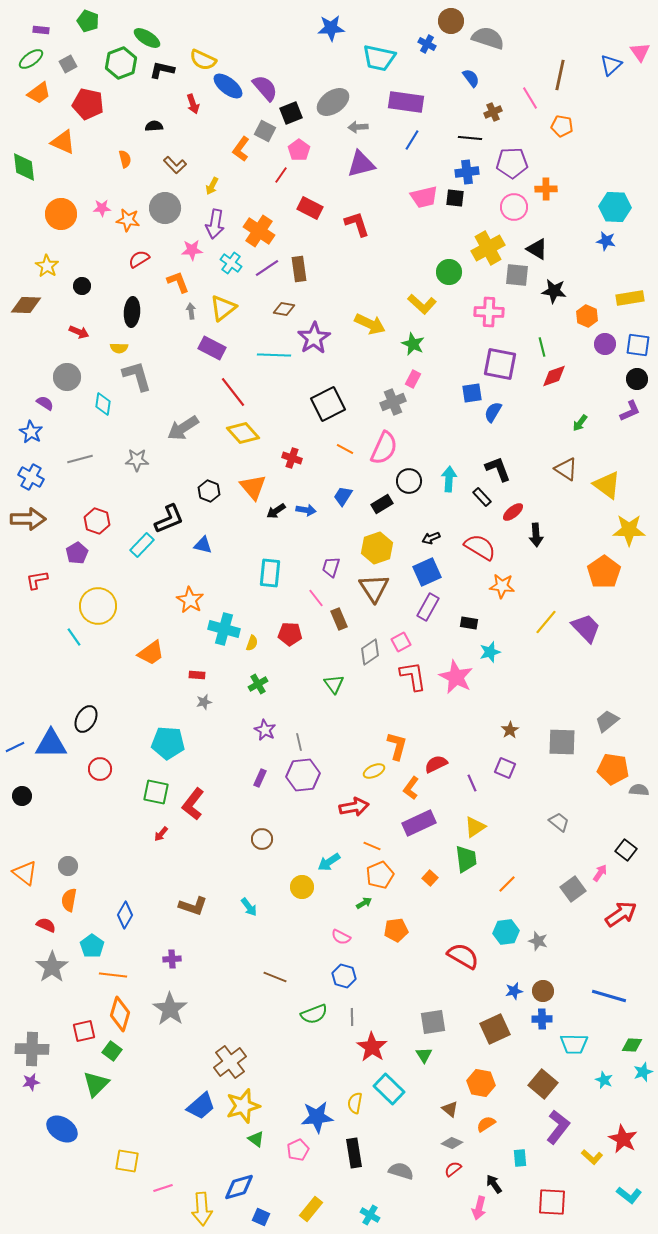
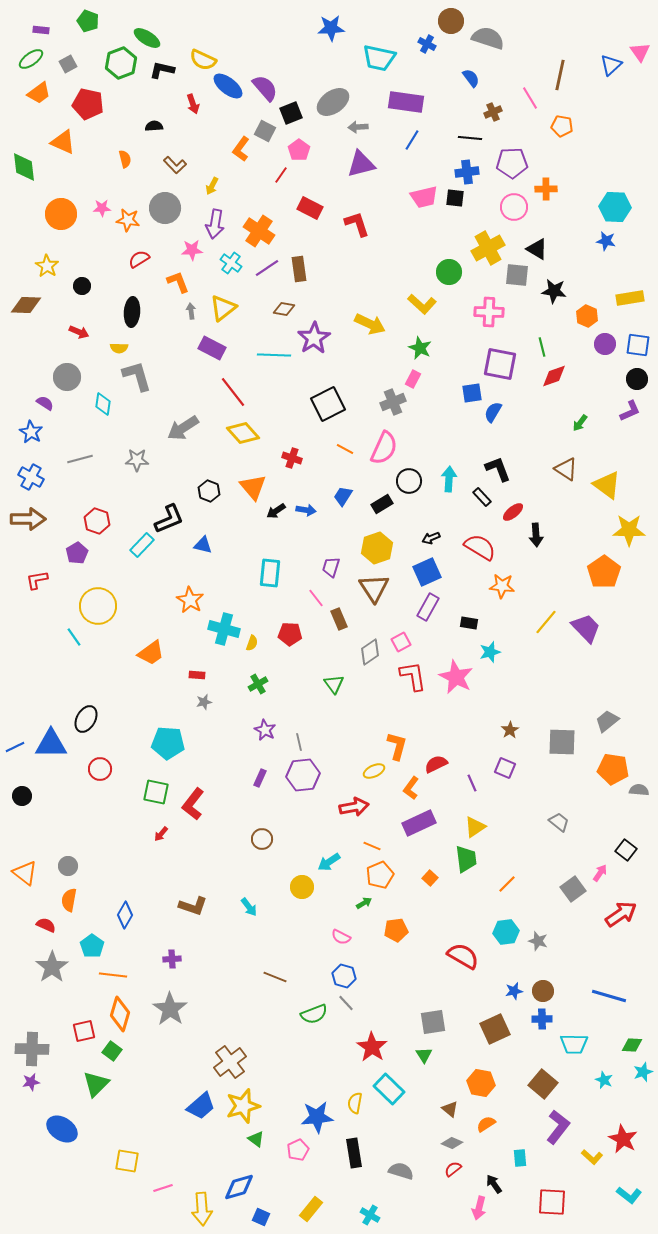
green star at (413, 344): moved 7 px right, 4 px down
gray line at (352, 1017): moved 6 px left, 14 px up; rotated 42 degrees counterclockwise
